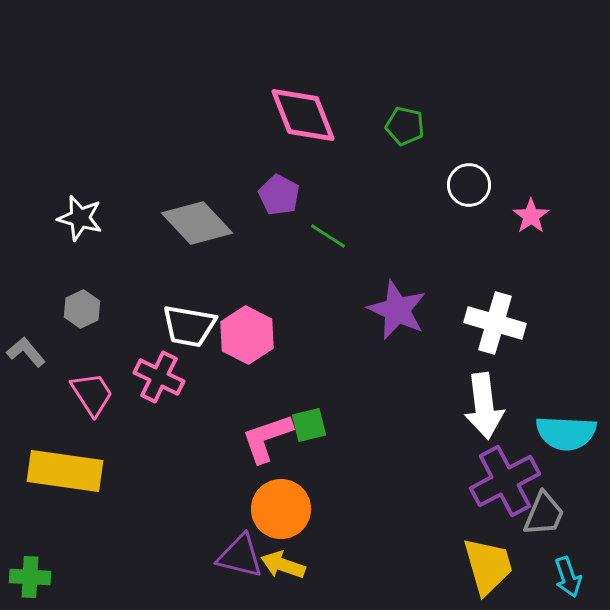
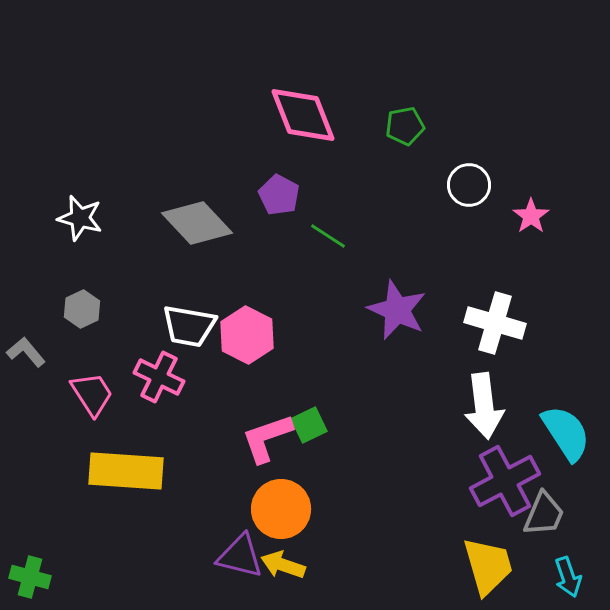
green pentagon: rotated 24 degrees counterclockwise
green square: rotated 12 degrees counterclockwise
cyan semicircle: rotated 126 degrees counterclockwise
yellow rectangle: moved 61 px right; rotated 4 degrees counterclockwise
green cross: rotated 12 degrees clockwise
